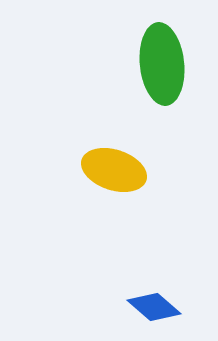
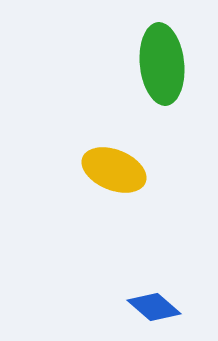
yellow ellipse: rotated 4 degrees clockwise
